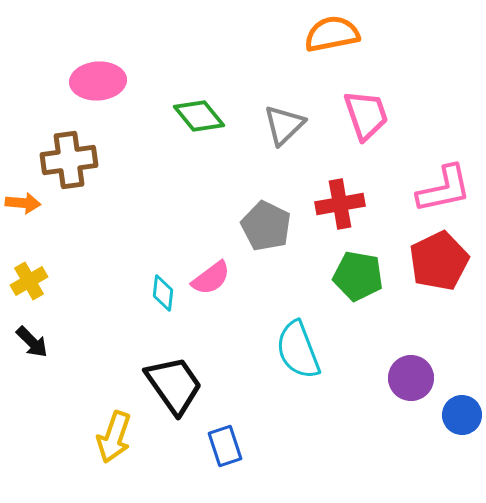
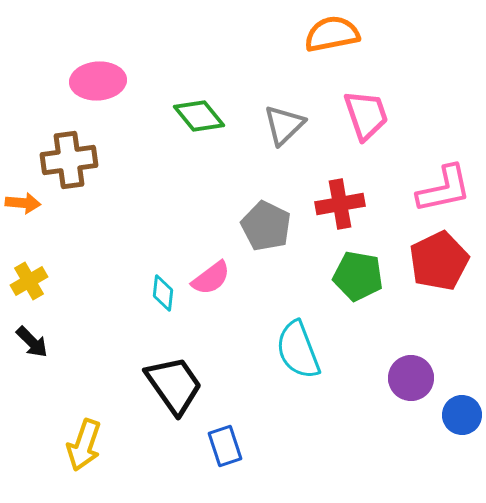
yellow arrow: moved 30 px left, 8 px down
